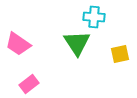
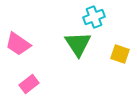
cyan cross: rotated 25 degrees counterclockwise
green triangle: moved 1 px right, 1 px down
yellow square: rotated 30 degrees clockwise
